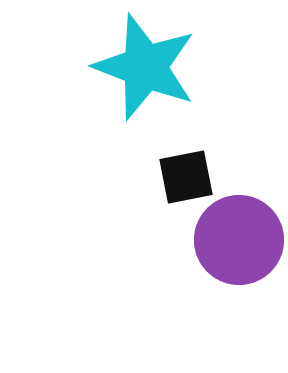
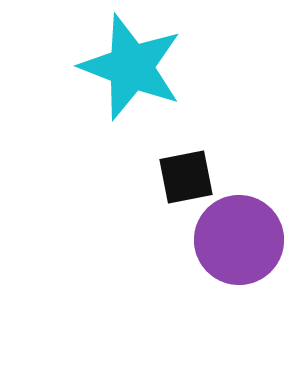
cyan star: moved 14 px left
